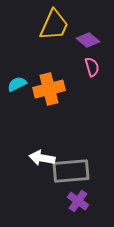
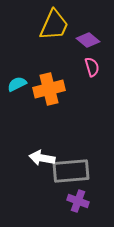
purple cross: rotated 15 degrees counterclockwise
